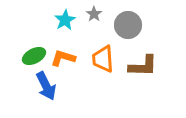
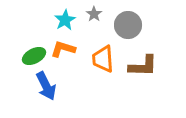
orange L-shape: moved 9 px up
